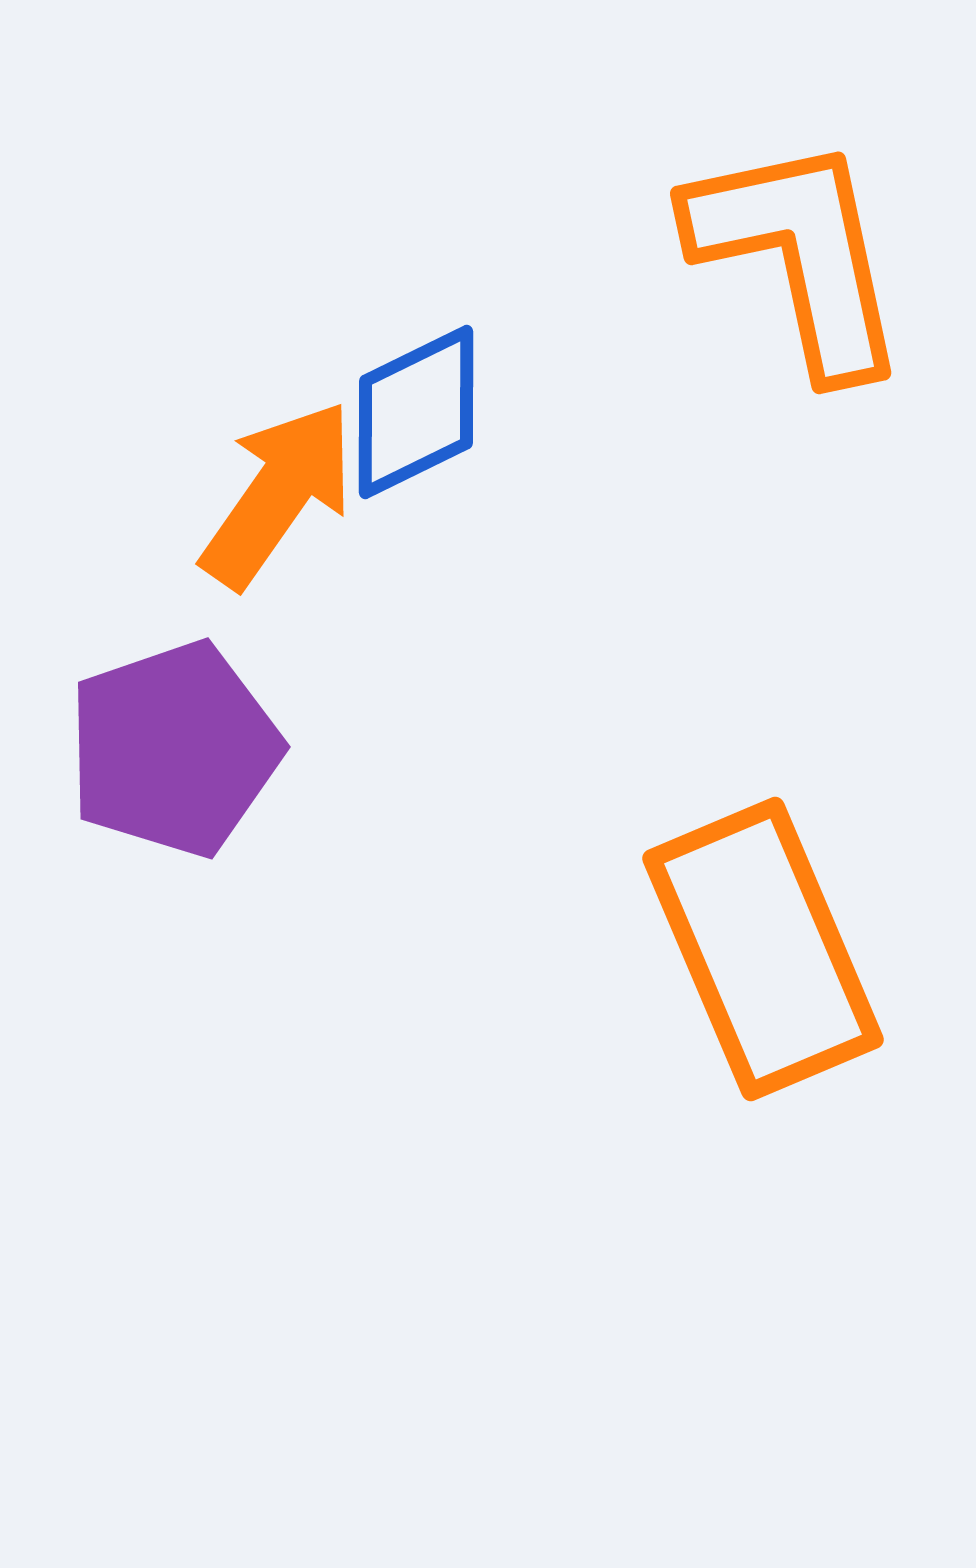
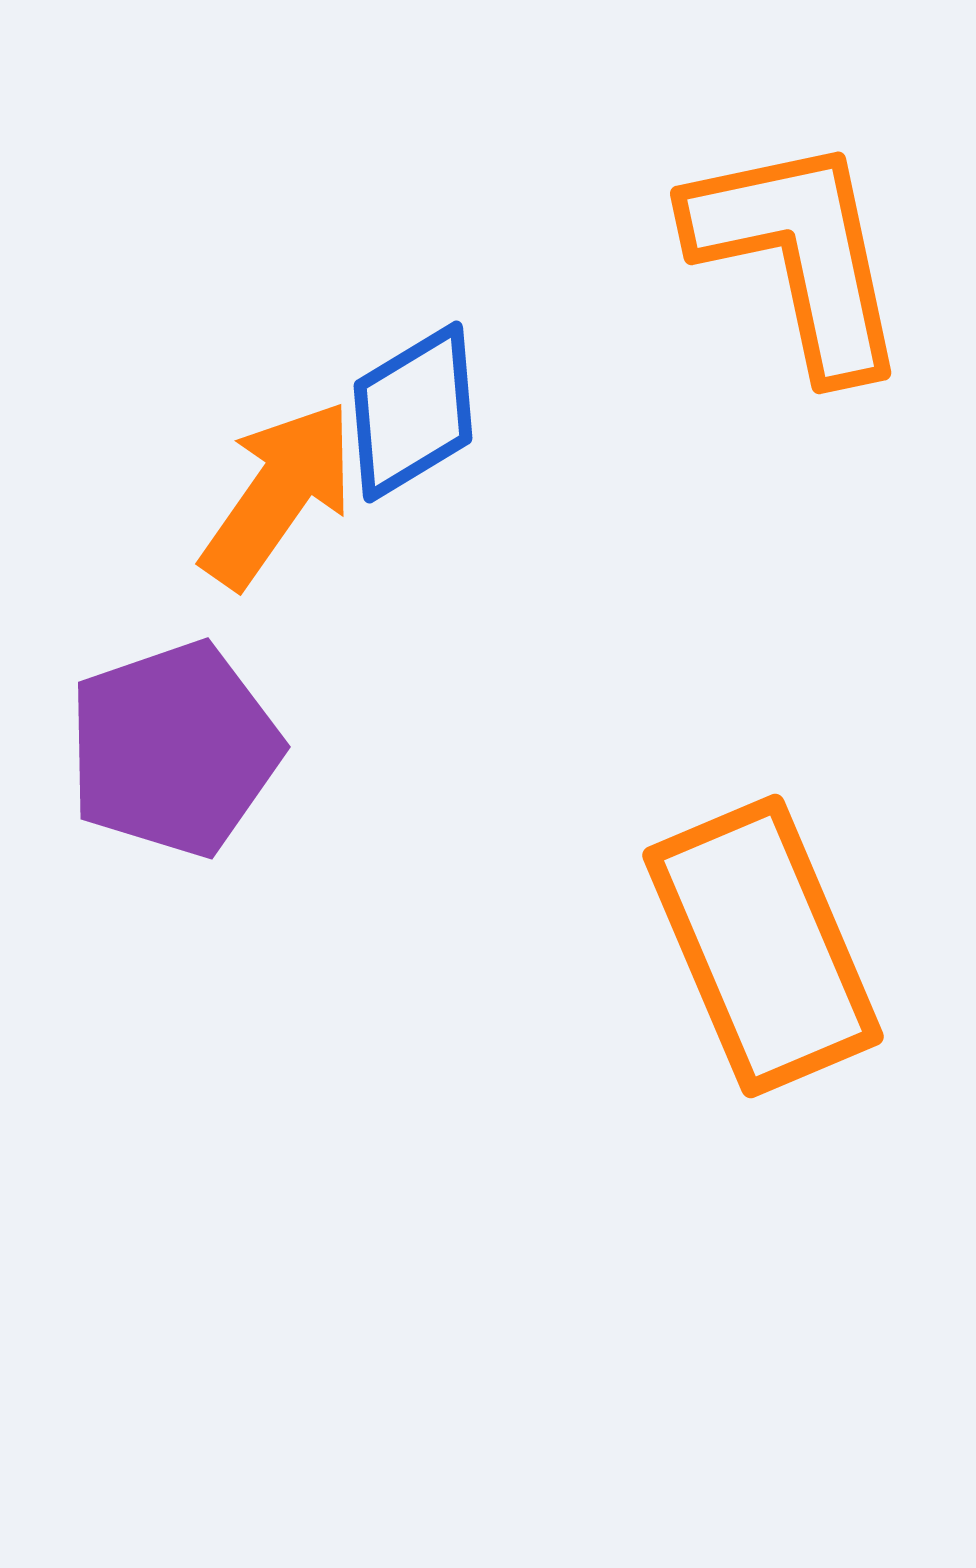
blue diamond: moved 3 px left; rotated 5 degrees counterclockwise
orange rectangle: moved 3 px up
